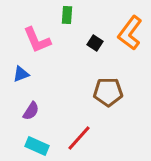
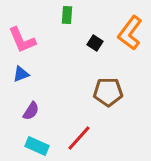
pink L-shape: moved 15 px left
